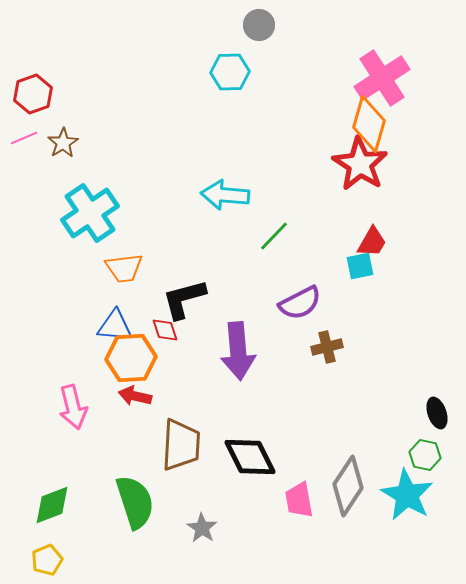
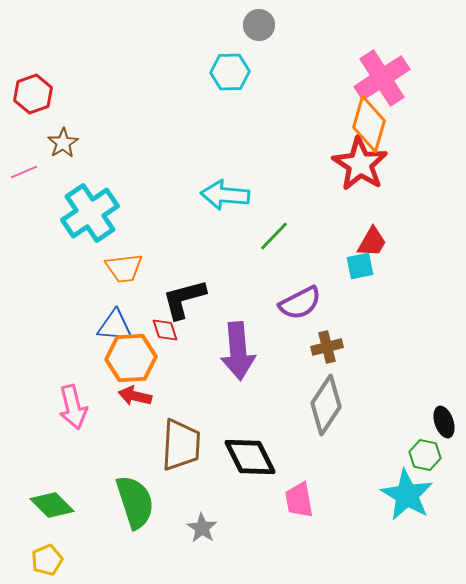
pink line: moved 34 px down
black ellipse: moved 7 px right, 9 px down
gray diamond: moved 22 px left, 81 px up
green diamond: rotated 66 degrees clockwise
